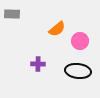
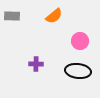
gray rectangle: moved 2 px down
orange semicircle: moved 3 px left, 13 px up
purple cross: moved 2 px left
